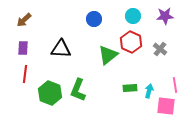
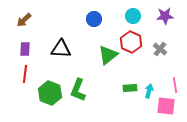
purple rectangle: moved 2 px right, 1 px down
